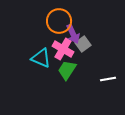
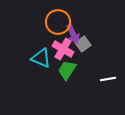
orange circle: moved 1 px left, 1 px down
